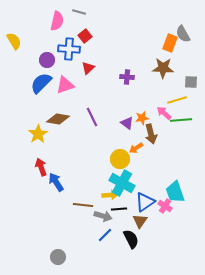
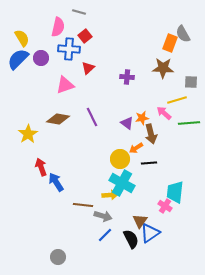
pink semicircle: moved 1 px right, 6 px down
yellow semicircle: moved 8 px right, 3 px up
purple circle: moved 6 px left, 2 px up
blue semicircle: moved 23 px left, 24 px up
green line: moved 8 px right, 3 px down
yellow star: moved 10 px left
cyan trapezoid: rotated 25 degrees clockwise
blue triangle: moved 5 px right, 31 px down
black line: moved 30 px right, 46 px up
